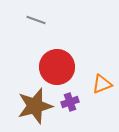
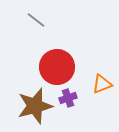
gray line: rotated 18 degrees clockwise
purple cross: moved 2 px left, 4 px up
